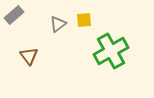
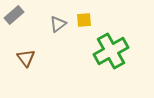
brown triangle: moved 3 px left, 2 px down
